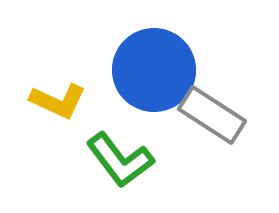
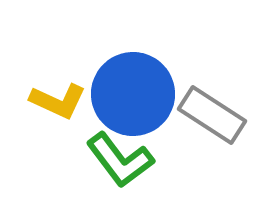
blue circle: moved 21 px left, 24 px down
